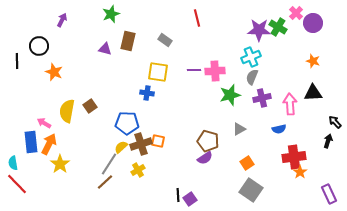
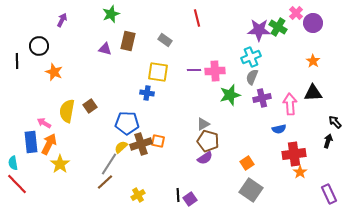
orange star at (313, 61): rotated 16 degrees clockwise
gray triangle at (239, 129): moved 36 px left, 5 px up
red cross at (294, 157): moved 3 px up
yellow cross at (138, 170): moved 25 px down
